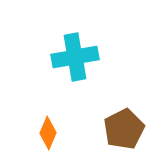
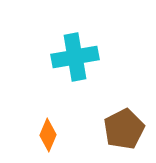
orange diamond: moved 2 px down
